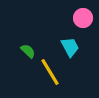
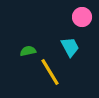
pink circle: moved 1 px left, 1 px up
green semicircle: rotated 56 degrees counterclockwise
